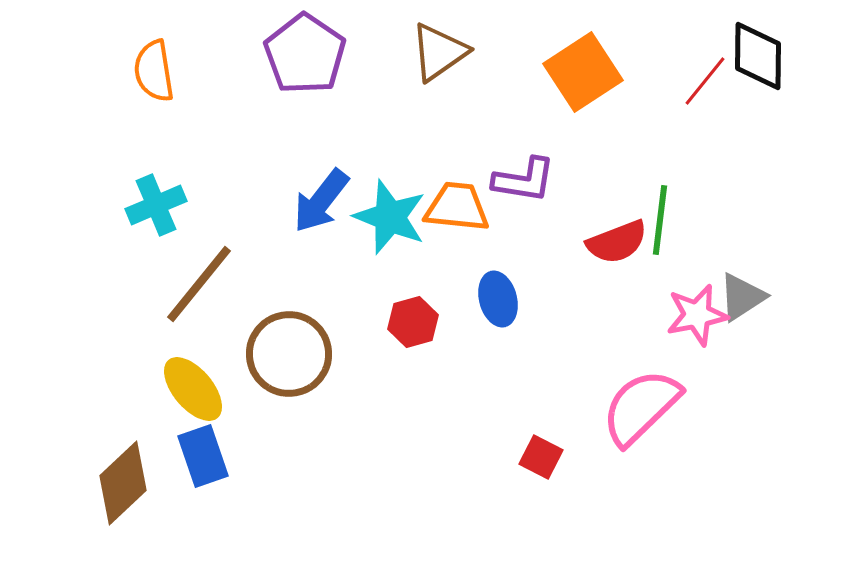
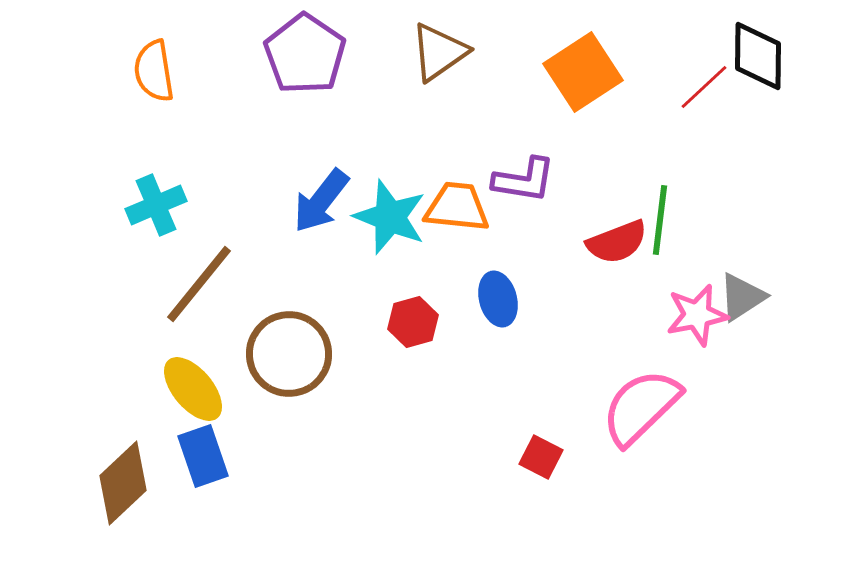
red line: moved 1 px left, 6 px down; rotated 8 degrees clockwise
